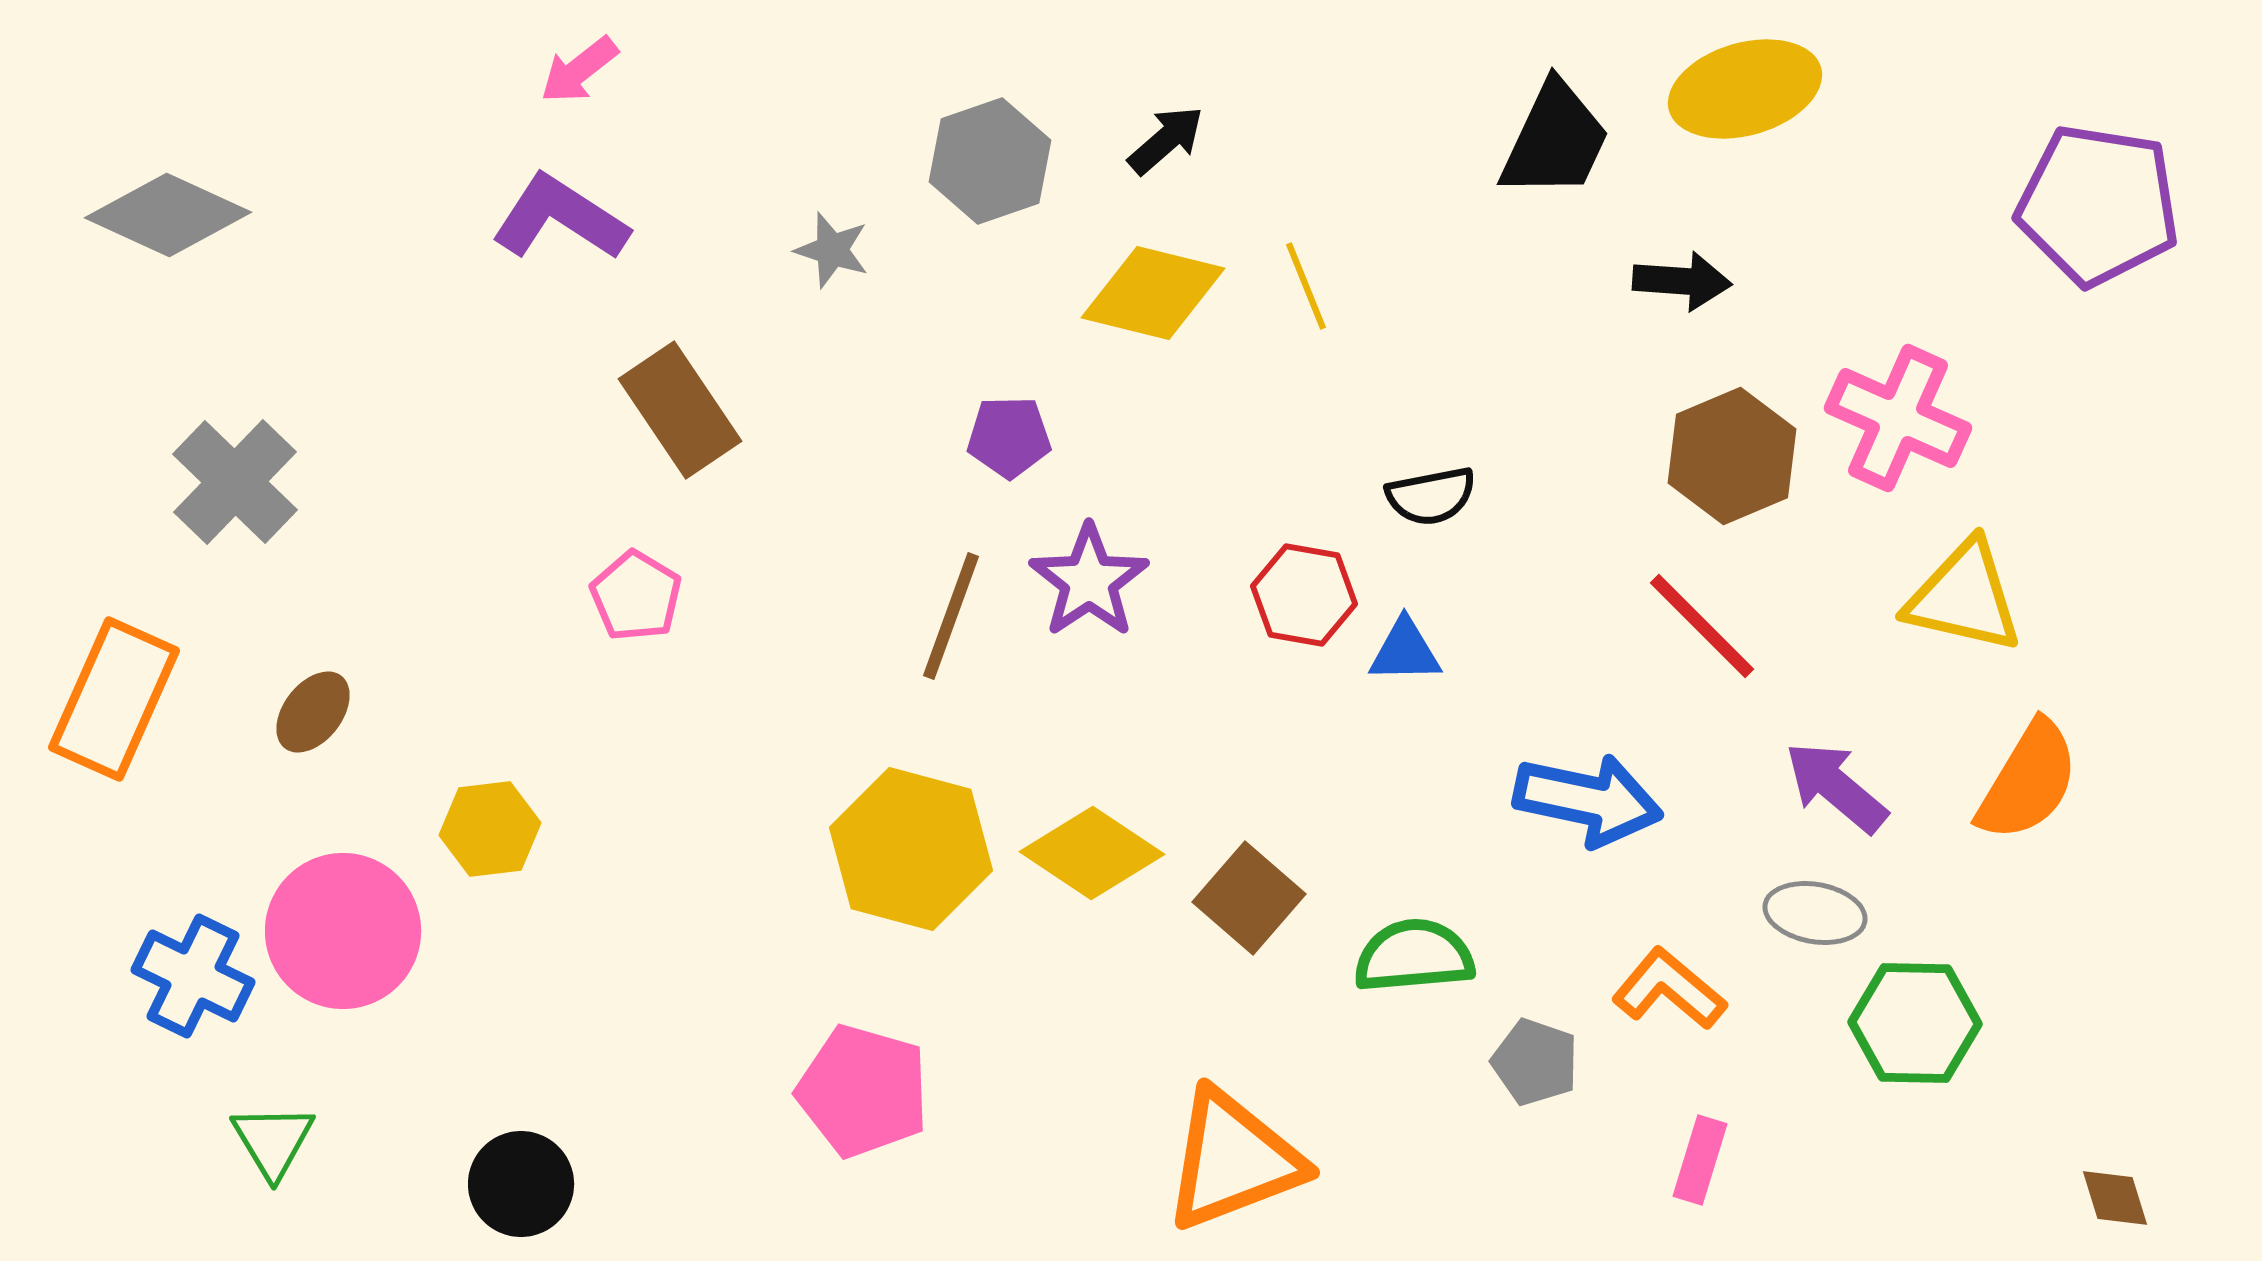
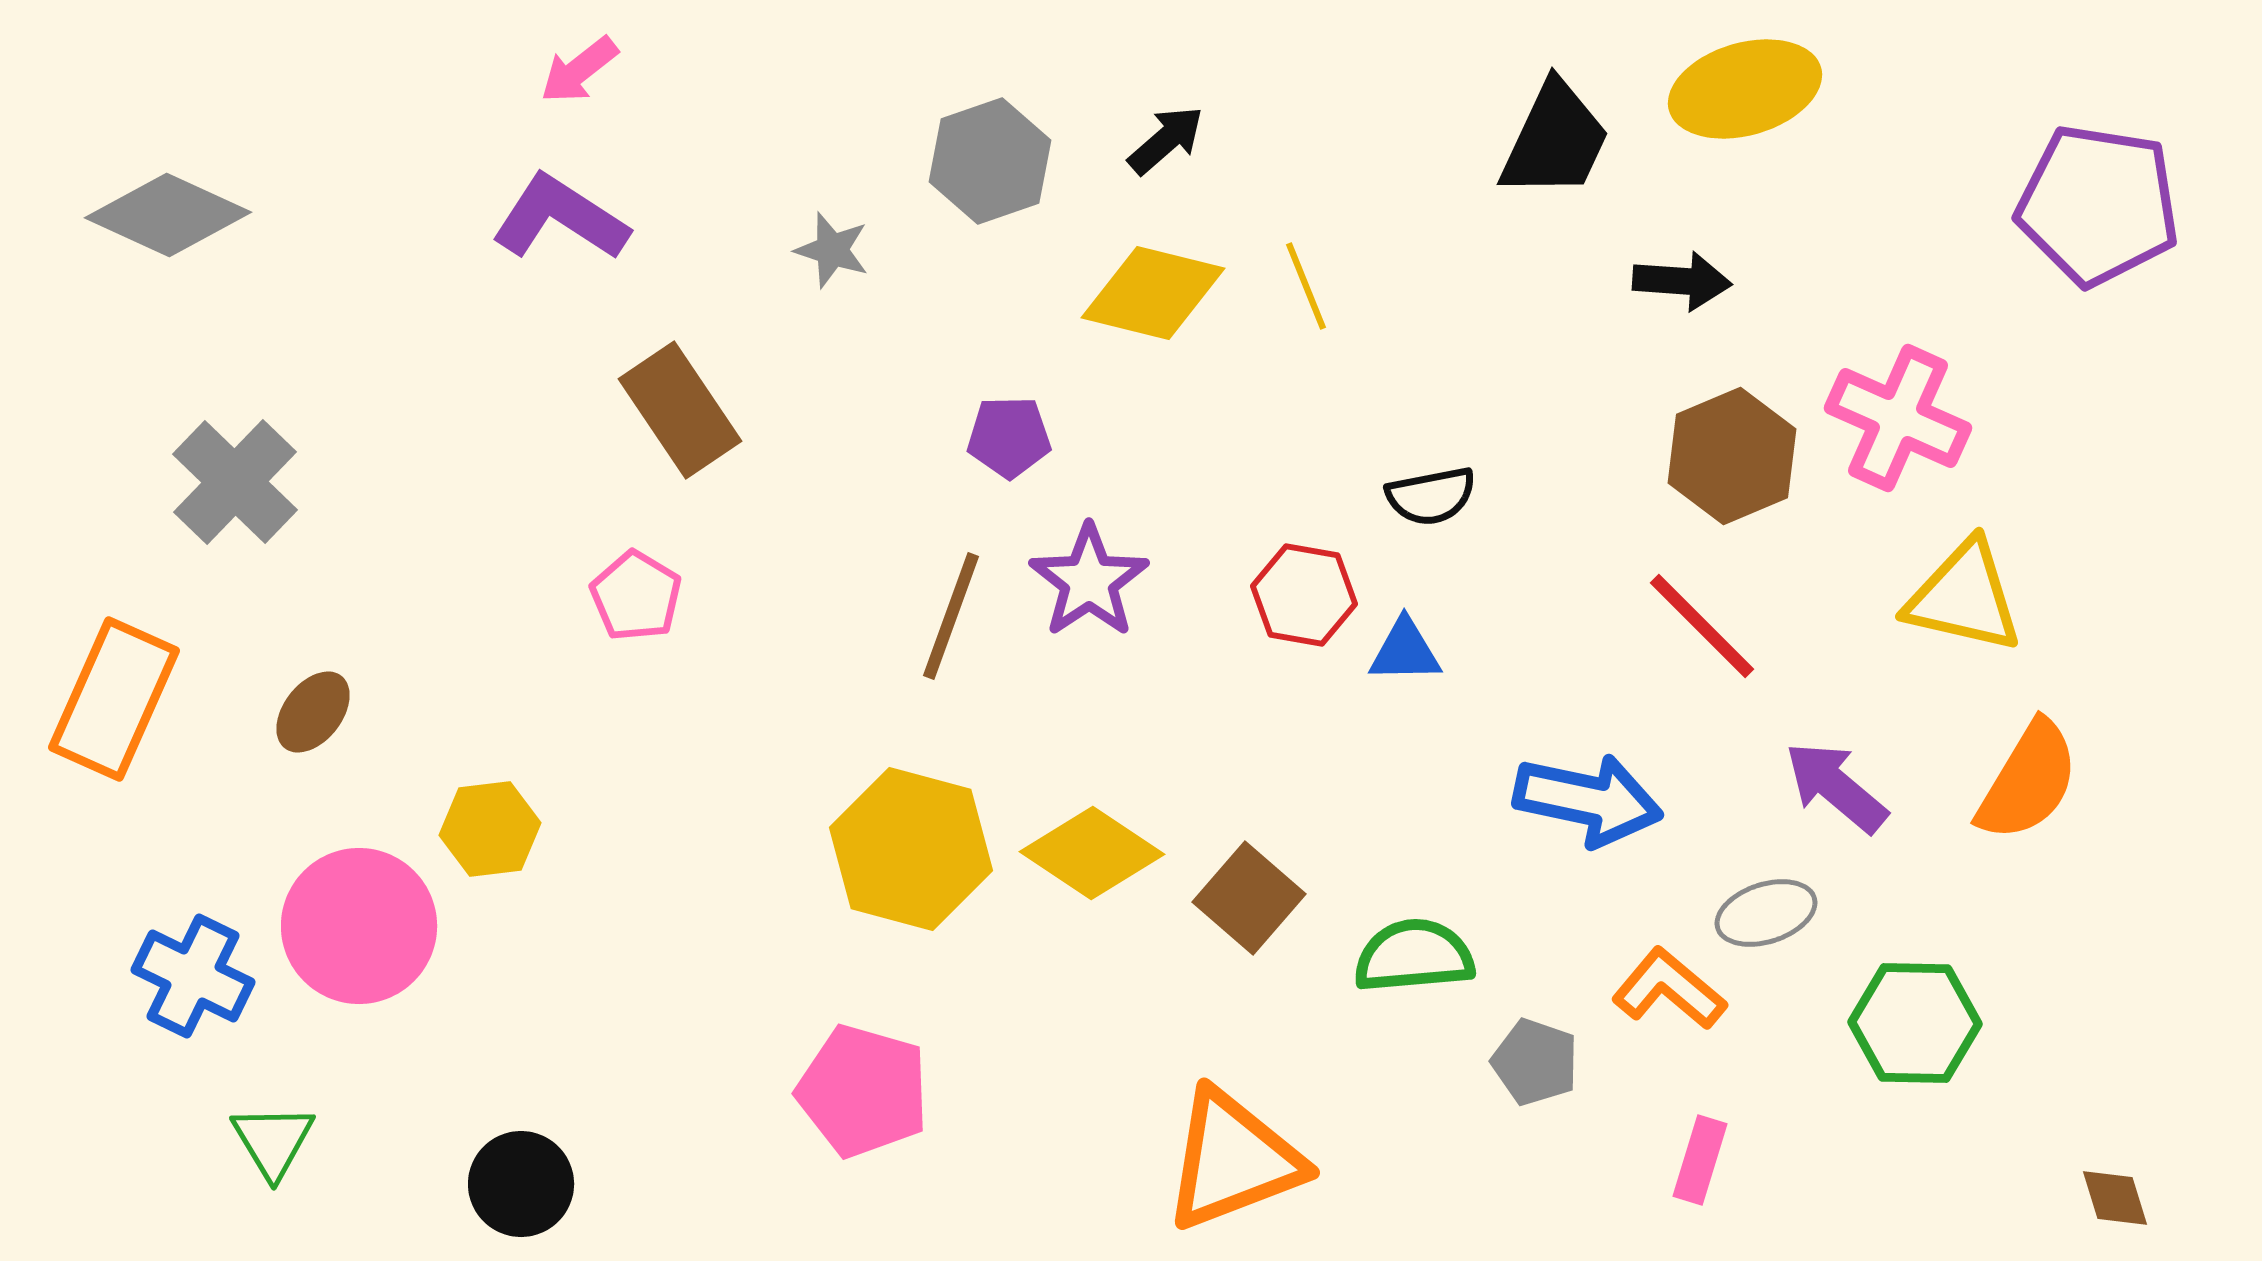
gray ellipse at (1815, 913): moved 49 px left; rotated 28 degrees counterclockwise
pink circle at (343, 931): moved 16 px right, 5 px up
